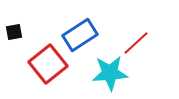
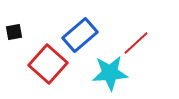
blue rectangle: rotated 8 degrees counterclockwise
red square: rotated 9 degrees counterclockwise
